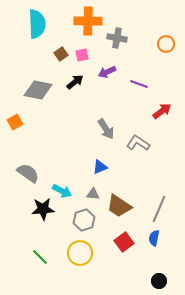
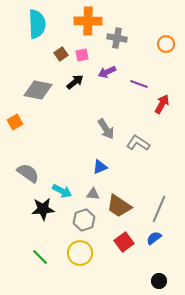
red arrow: moved 7 px up; rotated 24 degrees counterclockwise
blue semicircle: rotated 42 degrees clockwise
